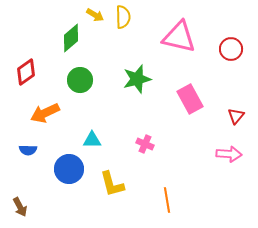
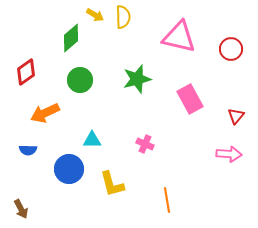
brown arrow: moved 1 px right, 2 px down
